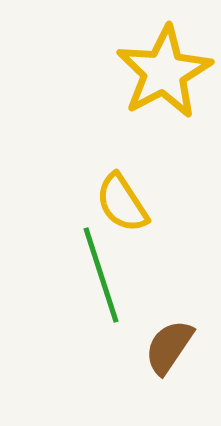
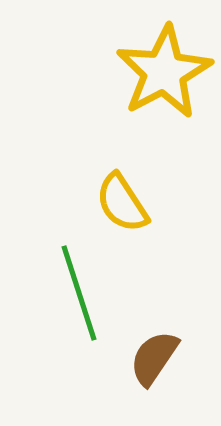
green line: moved 22 px left, 18 px down
brown semicircle: moved 15 px left, 11 px down
